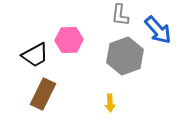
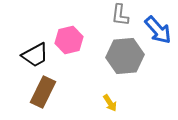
pink hexagon: rotated 12 degrees counterclockwise
gray hexagon: rotated 15 degrees clockwise
brown rectangle: moved 2 px up
yellow arrow: rotated 30 degrees counterclockwise
